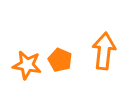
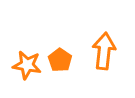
orange pentagon: rotated 10 degrees clockwise
